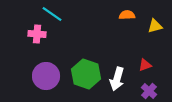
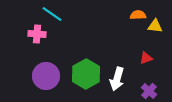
orange semicircle: moved 11 px right
yellow triangle: rotated 21 degrees clockwise
red triangle: moved 1 px right, 7 px up
green hexagon: rotated 12 degrees clockwise
